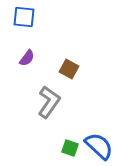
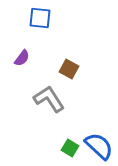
blue square: moved 16 px right, 1 px down
purple semicircle: moved 5 px left
gray L-shape: moved 3 px up; rotated 68 degrees counterclockwise
green square: rotated 12 degrees clockwise
